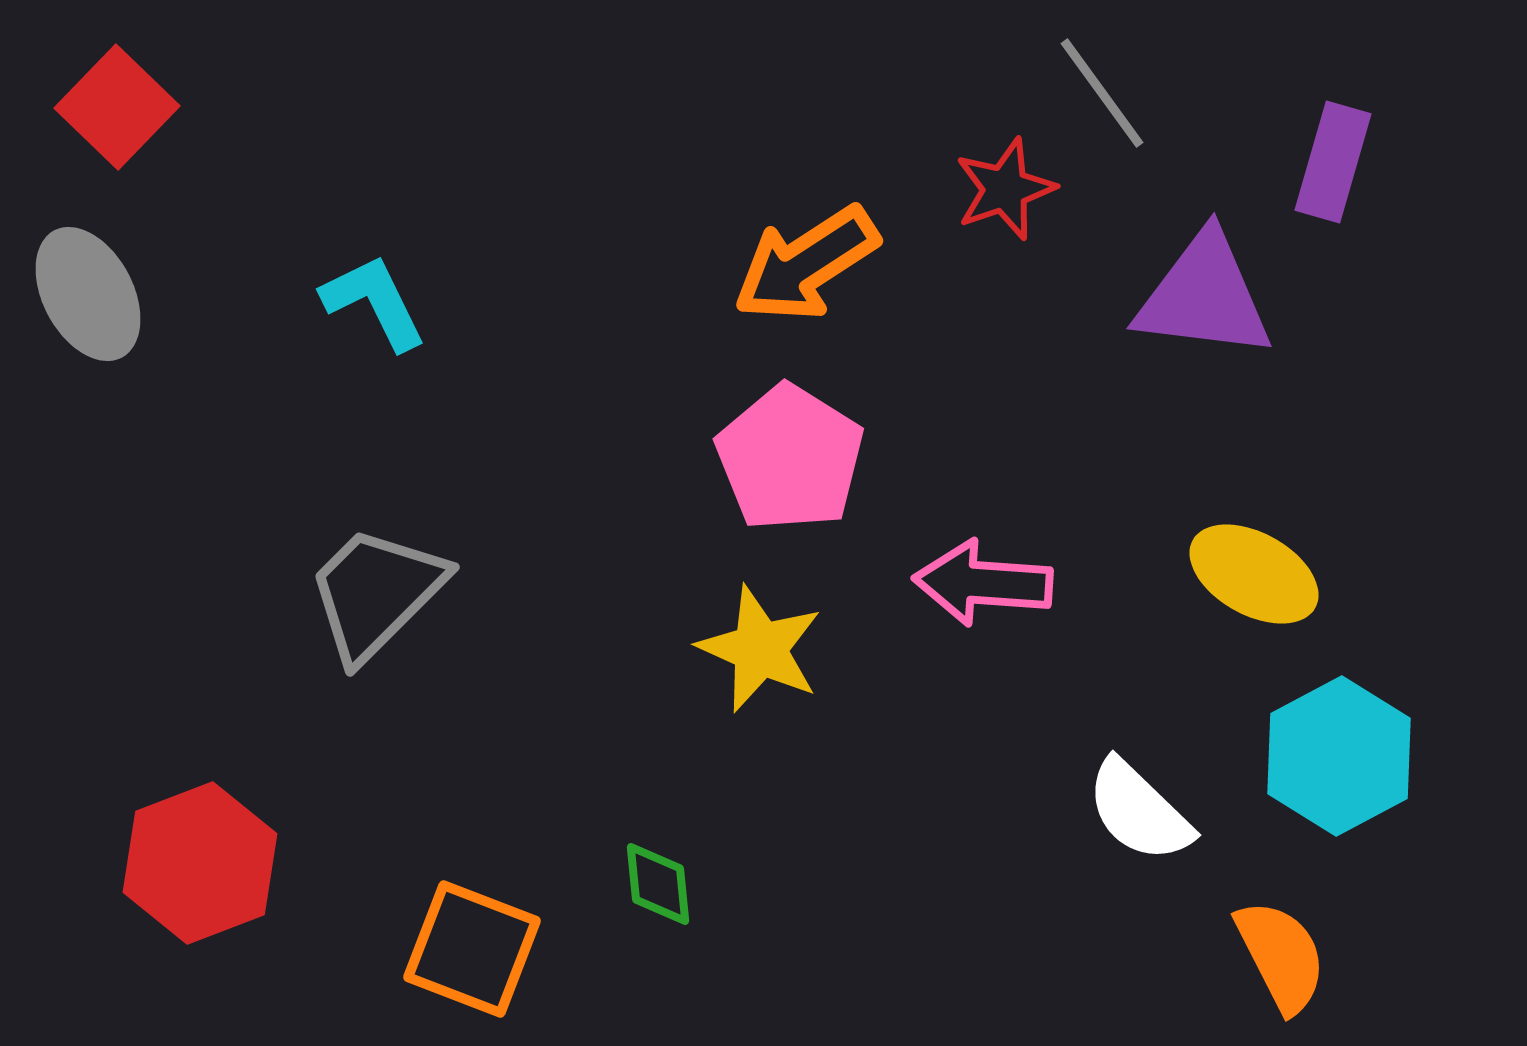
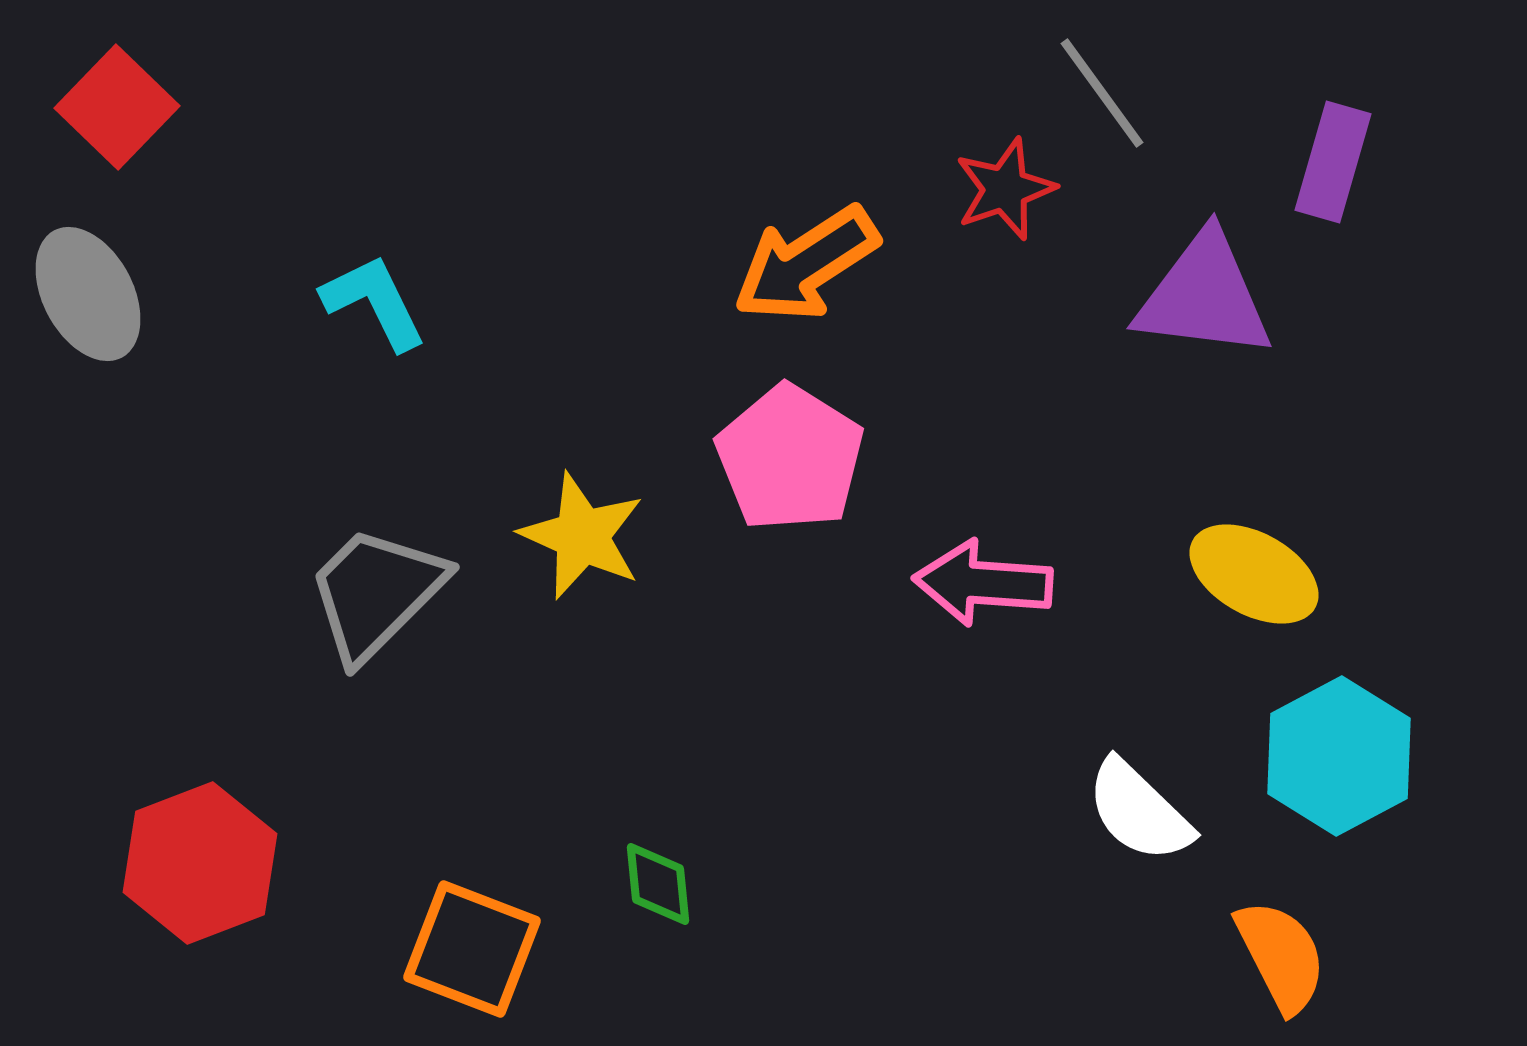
yellow star: moved 178 px left, 113 px up
